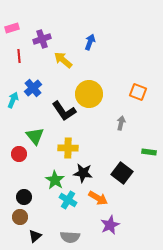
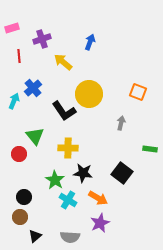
yellow arrow: moved 2 px down
cyan arrow: moved 1 px right, 1 px down
green rectangle: moved 1 px right, 3 px up
purple star: moved 10 px left, 2 px up
